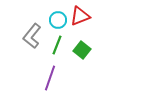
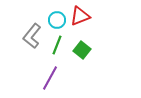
cyan circle: moved 1 px left
purple line: rotated 10 degrees clockwise
